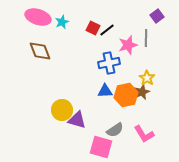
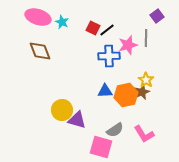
cyan star: rotated 24 degrees counterclockwise
blue cross: moved 7 px up; rotated 10 degrees clockwise
yellow star: moved 1 px left, 2 px down
